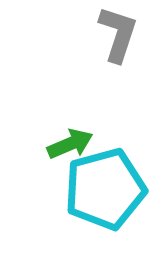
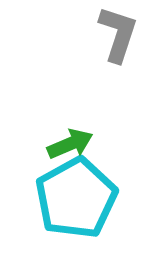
cyan pentagon: moved 29 px left, 9 px down; rotated 14 degrees counterclockwise
